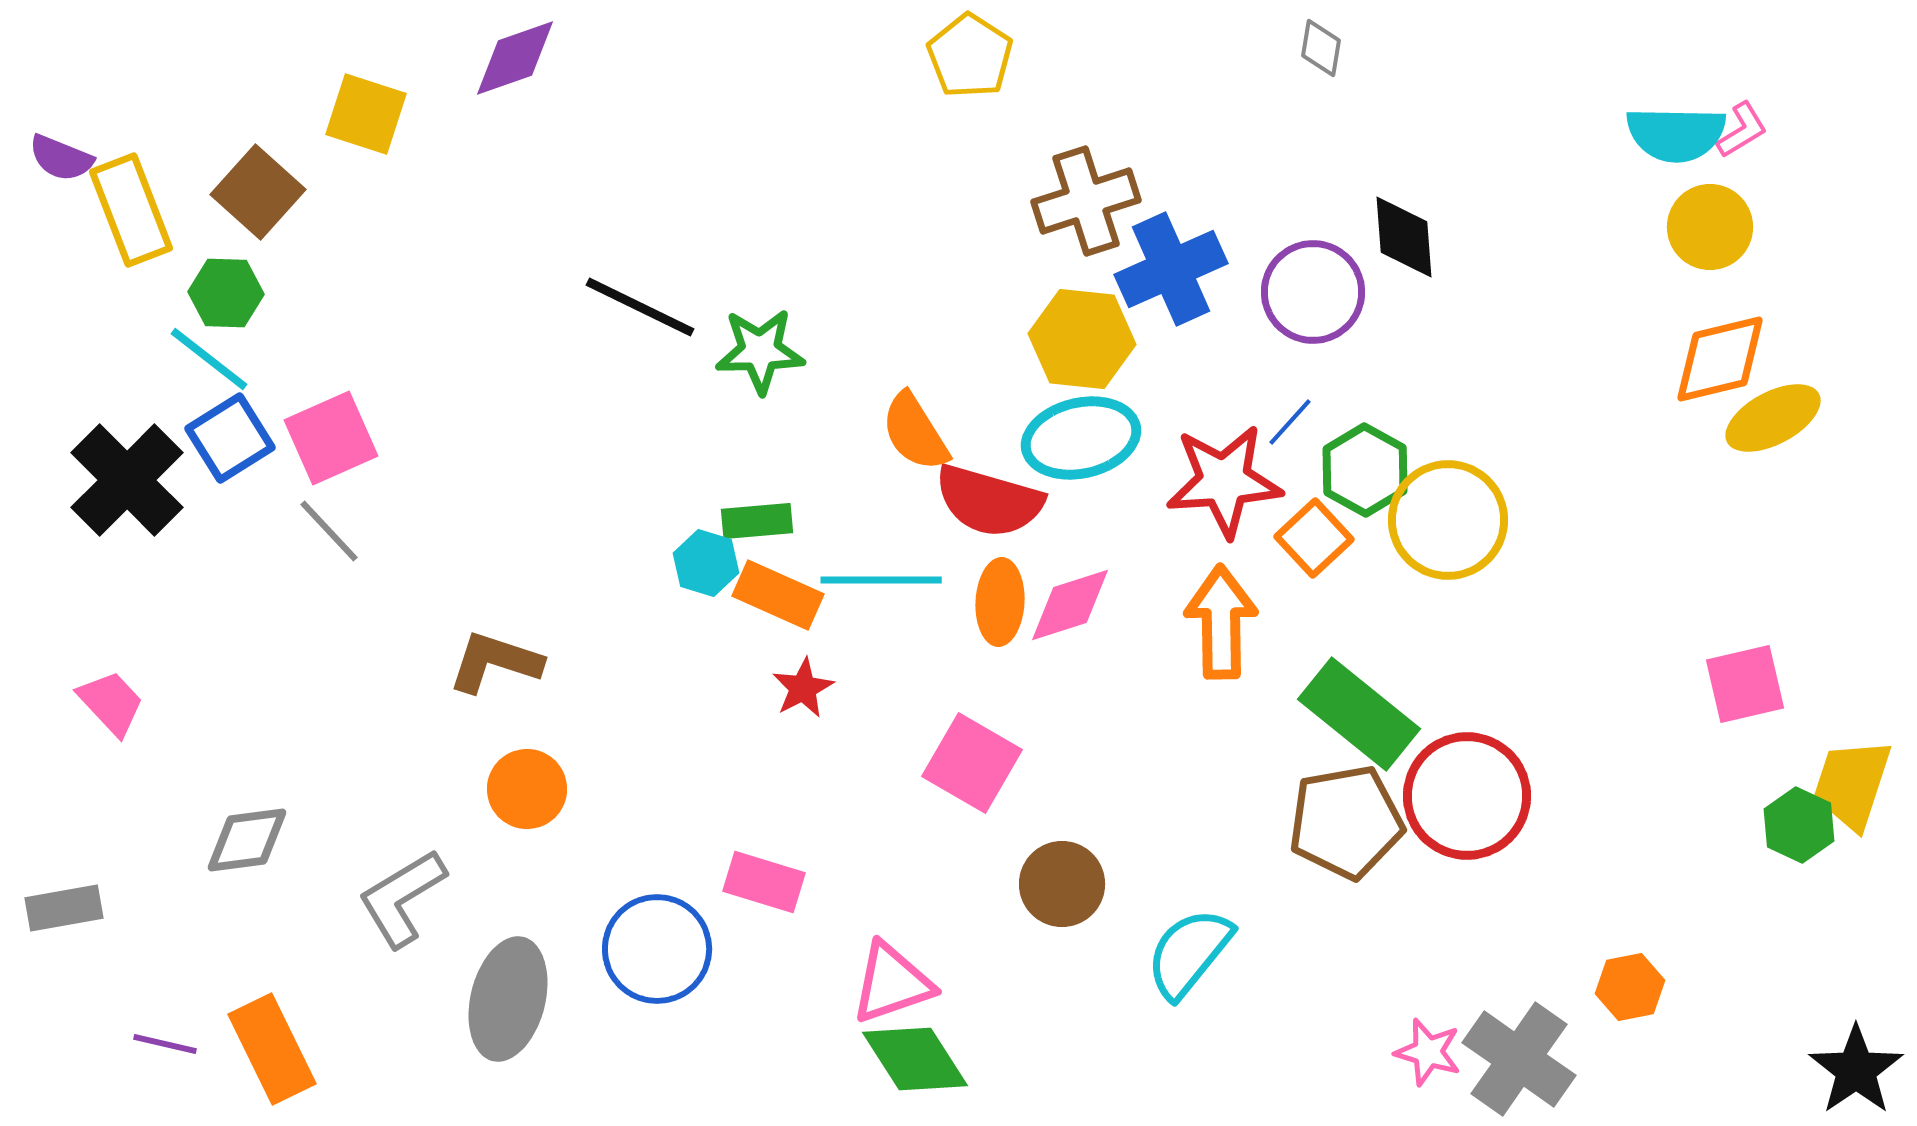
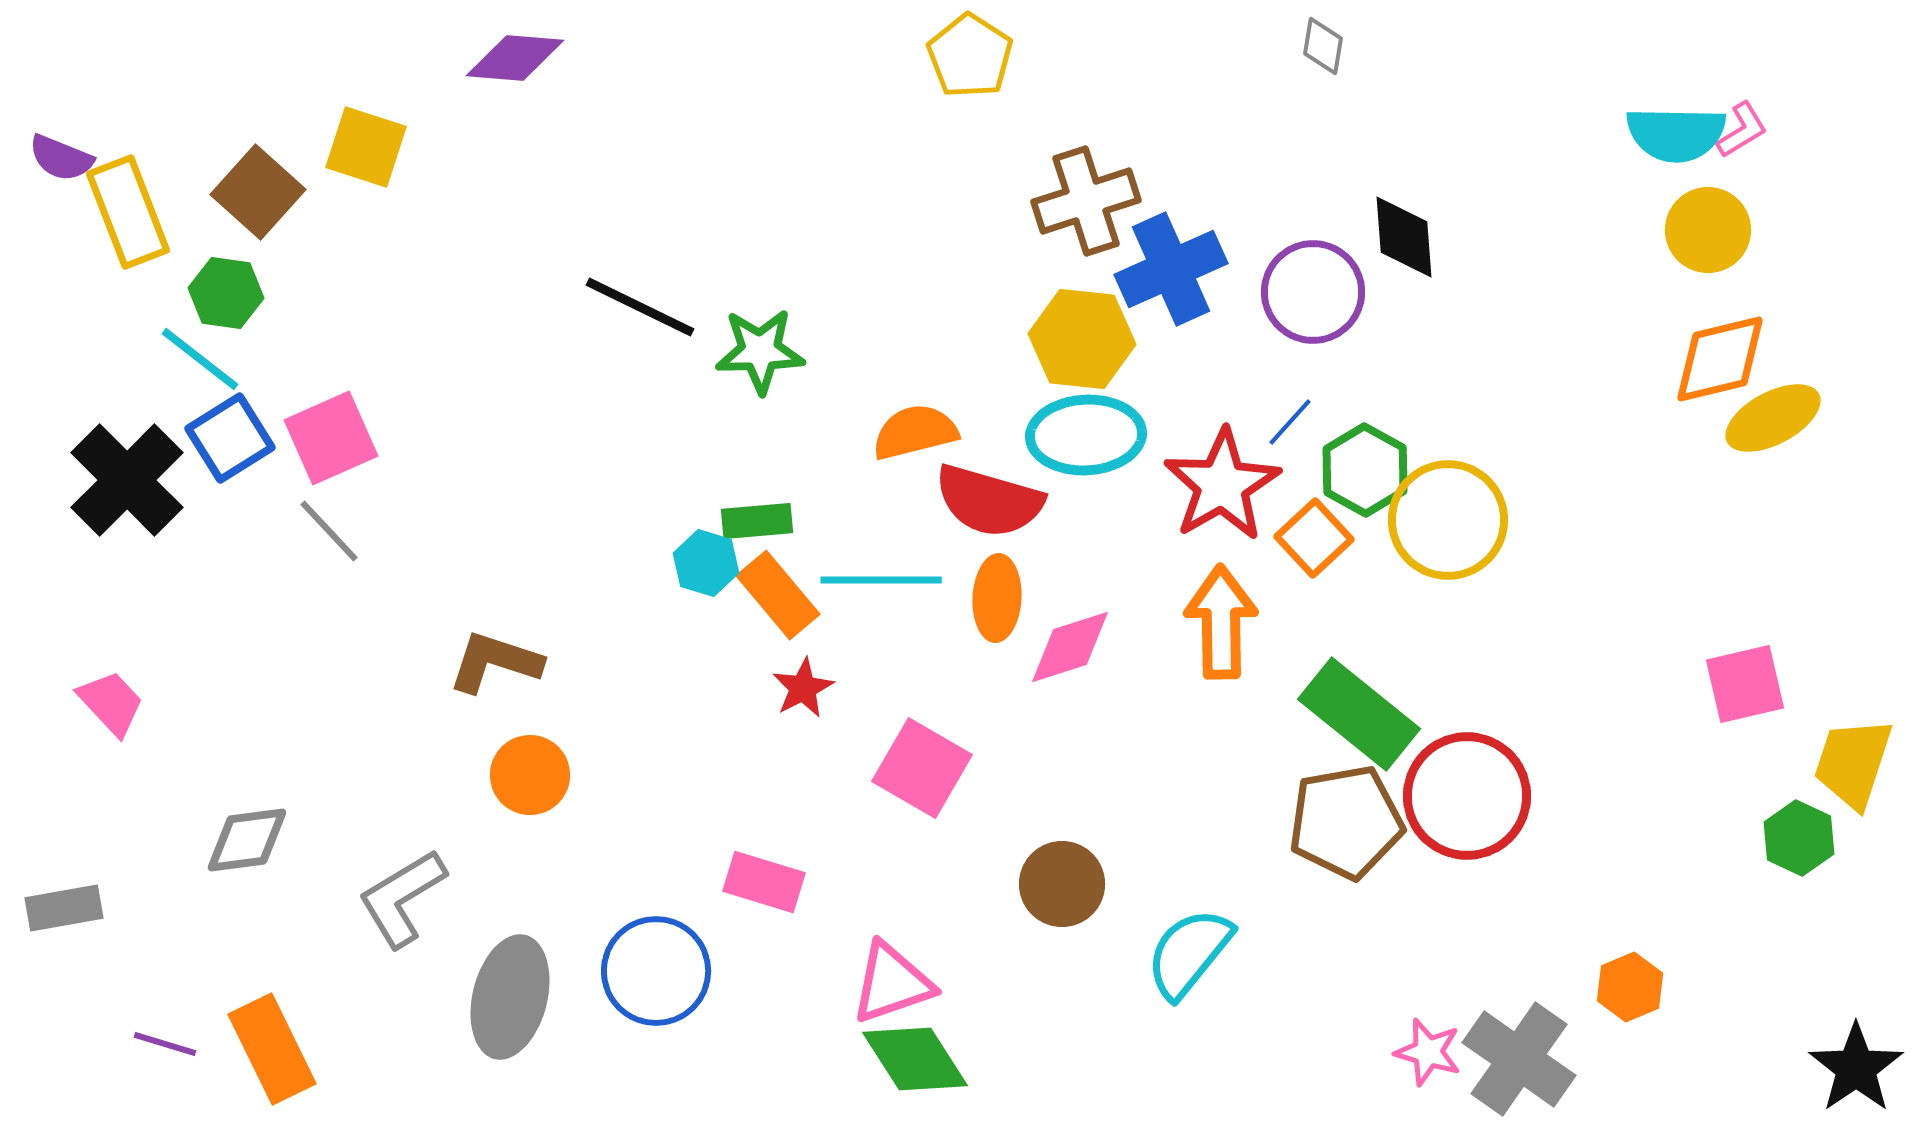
gray diamond at (1321, 48): moved 2 px right, 2 px up
purple diamond at (515, 58): rotated 24 degrees clockwise
yellow square at (366, 114): moved 33 px down
yellow rectangle at (131, 210): moved 3 px left, 2 px down
yellow circle at (1710, 227): moved 2 px left, 3 px down
green hexagon at (226, 293): rotated 6 degrees clockwise
cyan line at (209, 359): moved 9 px left
orange semicircle at (915, 432): rotated 108 degrees clockwise
cyan ellipse at (1081, 438): moved 5 px right, 3 px up; rotated 10 degrees clockwise
red star at (1224, 481): moved 2 px left, 4 px down; rotated 26 degrees counterclockwise
orange rectangle at (778, 595): rotated 26 degrees clockwise
orange ellipse at (1000, 602): moved 3 px left, 4 px up
pink diamond at (1070, 605): moved 42 px down
pink square at (972, 763): moved 50 px left, 5 px down
yellow trapezoid at (1852, 784): moved 1 px right, 21 px up
orange circle at (527, 789): moved 3 px right, 14 px up
green hexagon at (1799, 825): moved 13 px down
blue circle at (657, 949): moved 1 px left, 22 px down
orange hexagon at (1630, 987): rotated 12 degrees counterclockwise
gray ellipse at (508, 999): moved 2 px right, 2 px up
purple line at (165, 1044): rotated 4 degrees clockwise
black star at (1856, 1070): moved 2 px up
